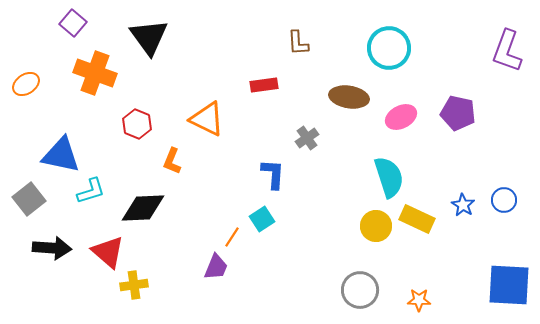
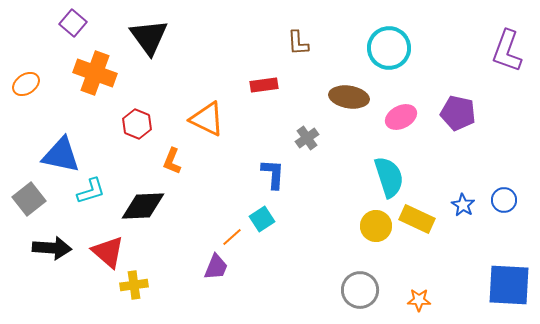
black diamond: moved 2 px up
orange line: rotated 15 degrees clockwise
